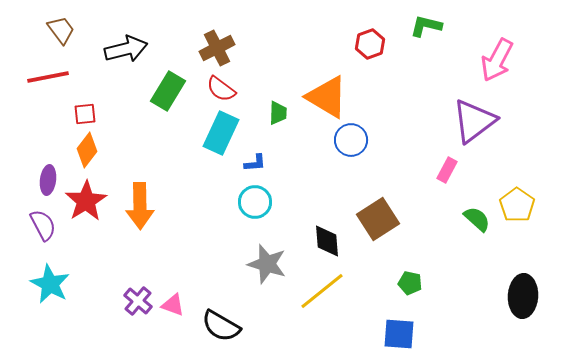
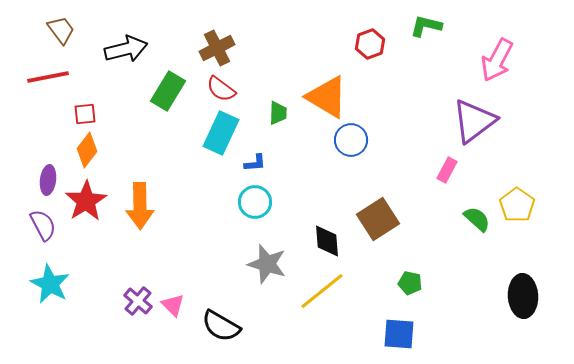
black ellipse: rotated 6 degrees counterclockwise
pink triangle: rotated 25 degrees clockwise
